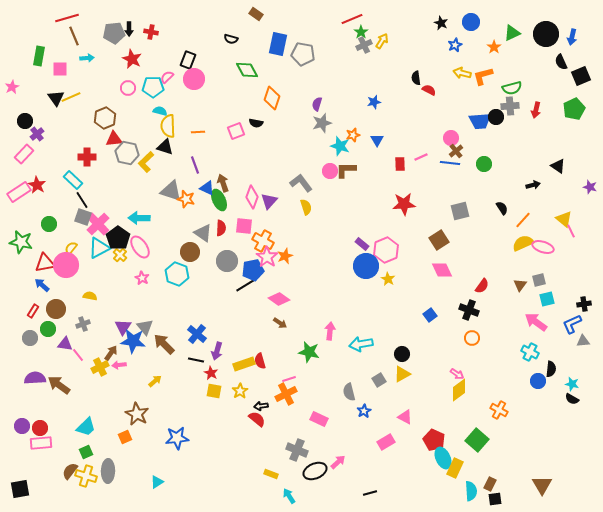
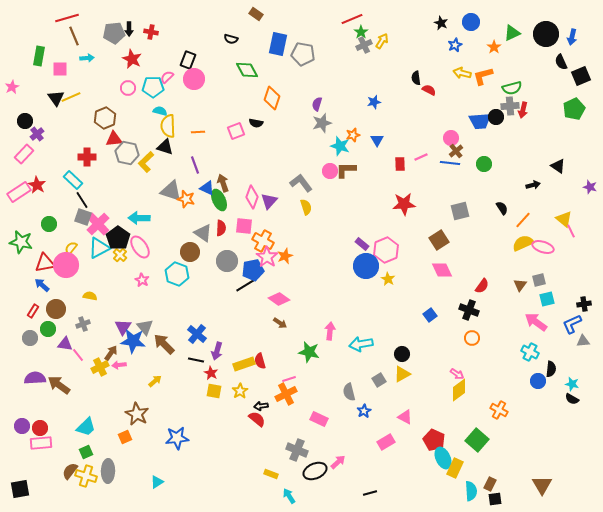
red arrow at (536, 110): moved 13 px left
pink star at (142, 278): moved 2 px down
